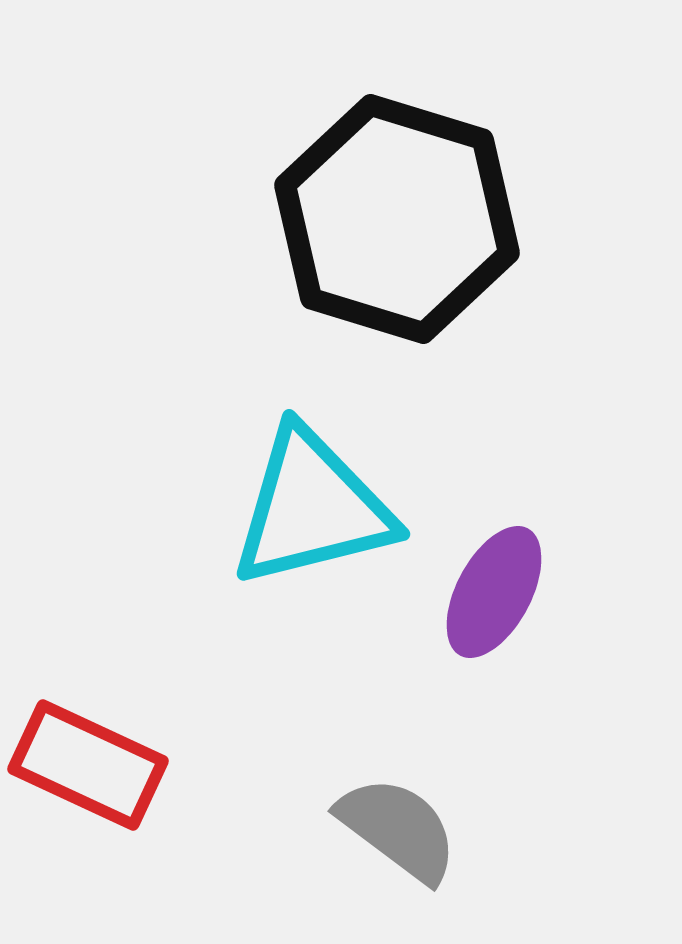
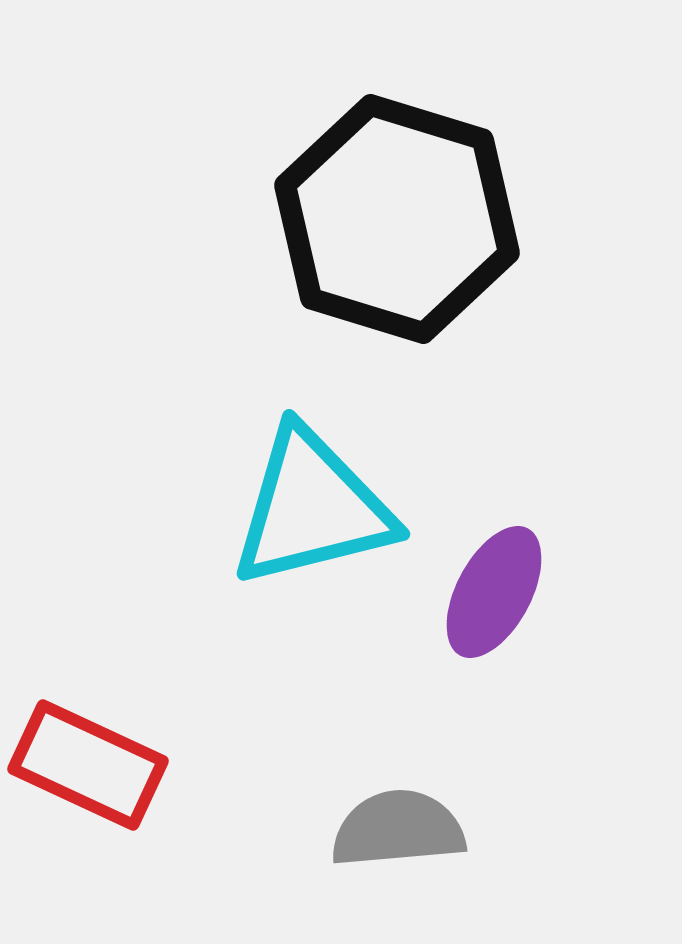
gray semicircle: rotated 42 degrees counterclockwise
